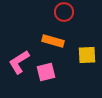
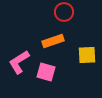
orange rectangle: rotated 35 degrees counterclockwise
pink square: rotated 30 degrees clockwise
